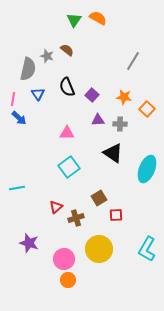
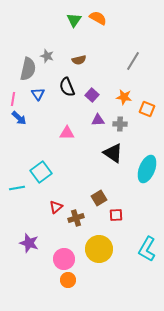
brown semicircle: moved 12 px right, 10 px down; rotated 128 degrees clockwise
orange square: rotated 21 degrees counterclockwise
cyan square: moved 28 px left, 5 px down
